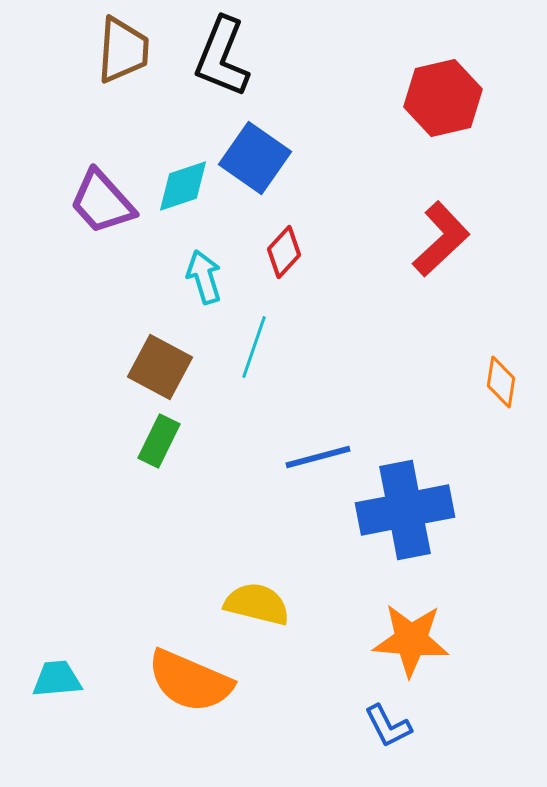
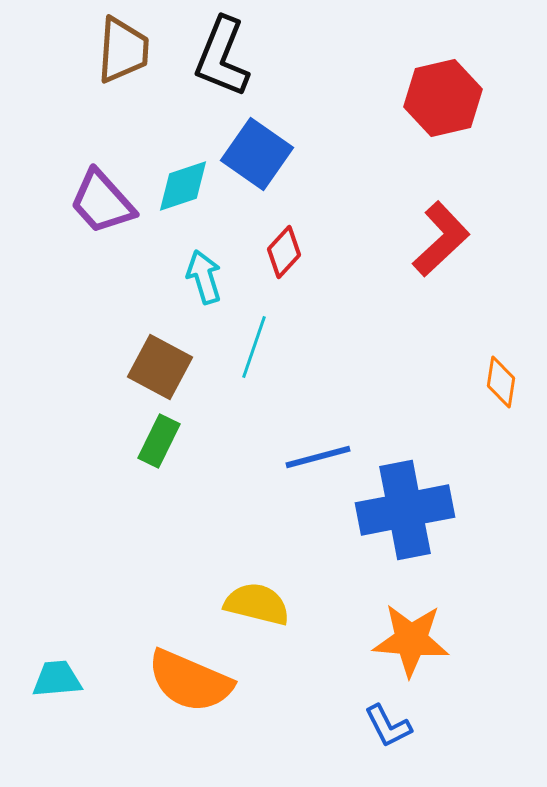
blue square: moved 2 px right, 4 px up
